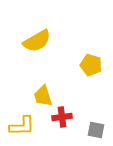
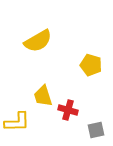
yellow semicircle: moved 1 px right
red cross: moved 6 px right, 7 px up; rotated 24 degrees clockwise
yellow L-shape: moved 5 px left, 4 px up
gray square: rotated 24 degrees counterclockwise
